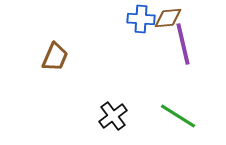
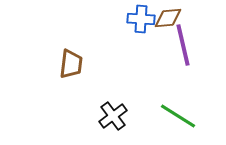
purple line: moved 1 px down
brown trapezoid: moved 16 px right, 7 px down; rotated 16 degrees counterclockwise
